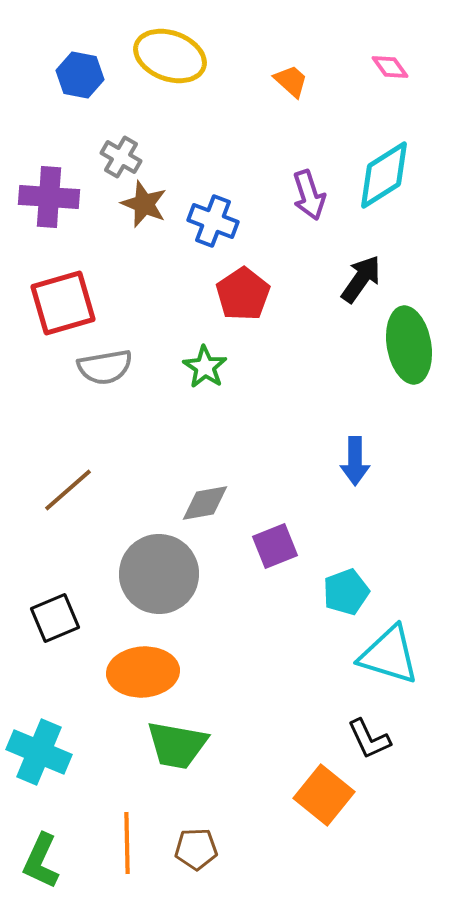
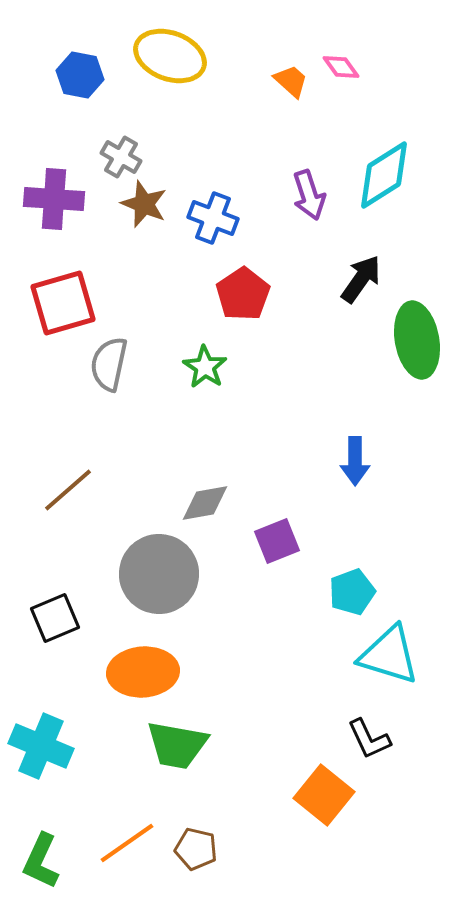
pink diamond: moved 49 px left
purple cross: moved 5 px right, 2 px down
blue cross: moved 3 px up
green ellipse: moved 8 px right, 5 px up
gray semicircle: moved 4 px right, 3 px up; rotated 112 degrees clockwise
purple square: moved 2 px right, 5 px up
cyan pentagon: moved 6 px right
cyan cross: moved 2 px right, 6 px up
orange line: rotated 56 degrees clockwise
brown pentagon: rotated 15 degrees clockwise
